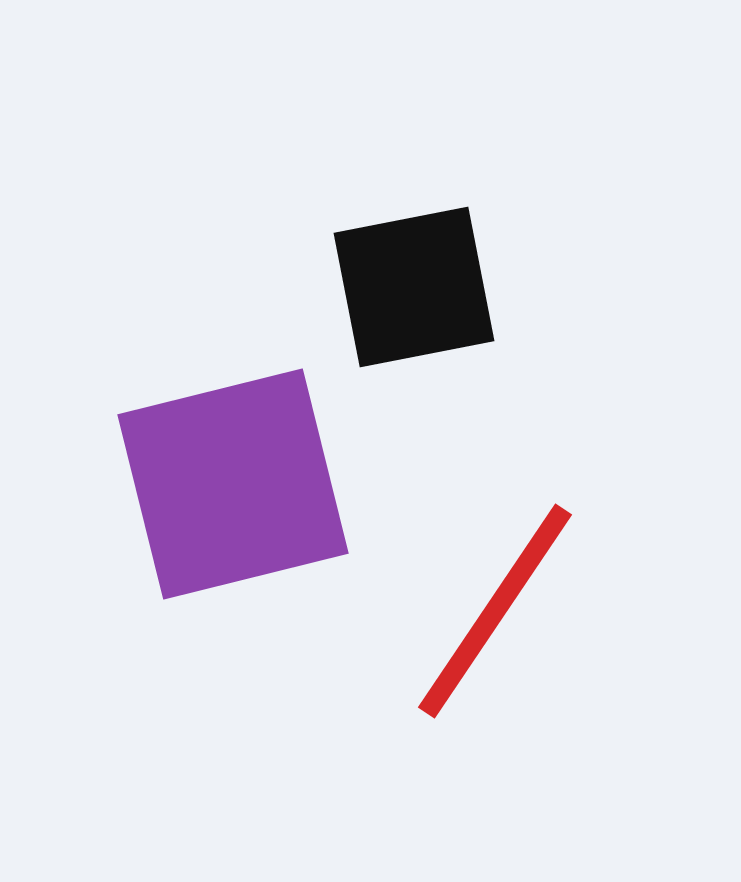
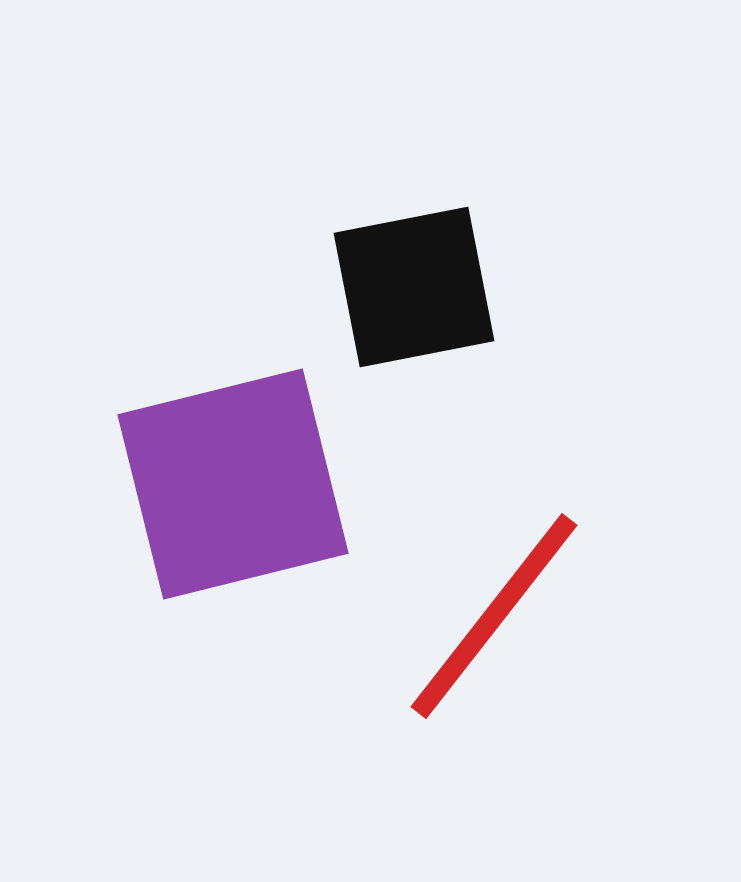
red line: moved 1 px left, 5 px down; rotated 4 degrees clockwise
